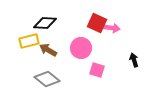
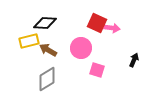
black arrow: rotated 40 degrees clockwise
gray diamond: rotated 70 degrees counterclockwise
